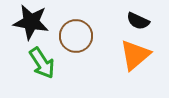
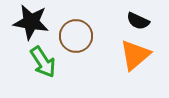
green arrow: moved 1 px right, 1 px up
